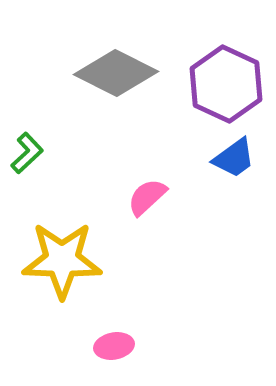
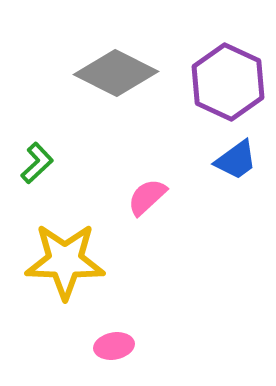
purple hexagon: moved 2 px right, 2 px up
green L-shape: moved 10 px right, 10 px down
blue trapezoid: moved 2 px right, 2 px down
yellow star: moved 3 px right, 1 px down
